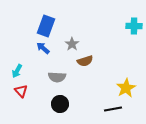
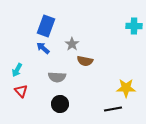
brown semicircle: rotated 28 degrees clockwise
cyan arrow: moved 1 px up
yellow star: rotated 30 degrees clockwise
